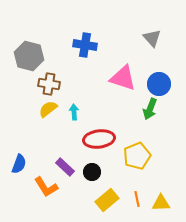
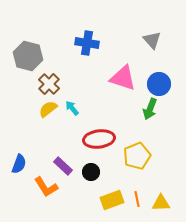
gray triangle: moved 2 px down
blue cross: moved 2 px right, 2 px up
gray hexagon: moved 1 px left
brown cross: rotated 35 degrees clockwise
cyan arrow: moved 2 px left, 4 px up; rotated 35 degrees counterclockwise
purple rectangle: moved 2 px left, 1 px up
black circle: moved 1 px left
yellow rectangle: moved 5 px right; rotated 20 degrees clockwise
